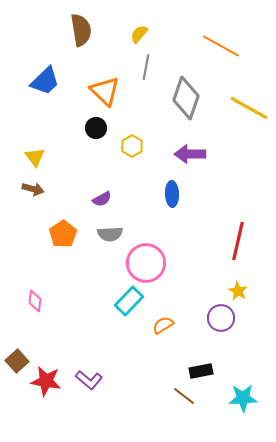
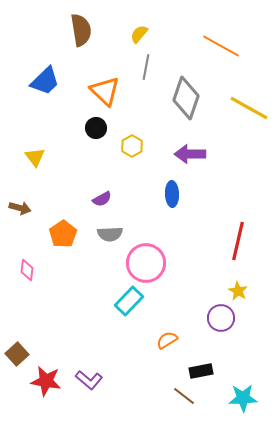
brown arrow: moved 13 px left, 19 px down
pink diamond: moved 8 px left, 31 px up
orange semicircle: moved 4 px right, 15 px down
brown square: moved 7 px up
